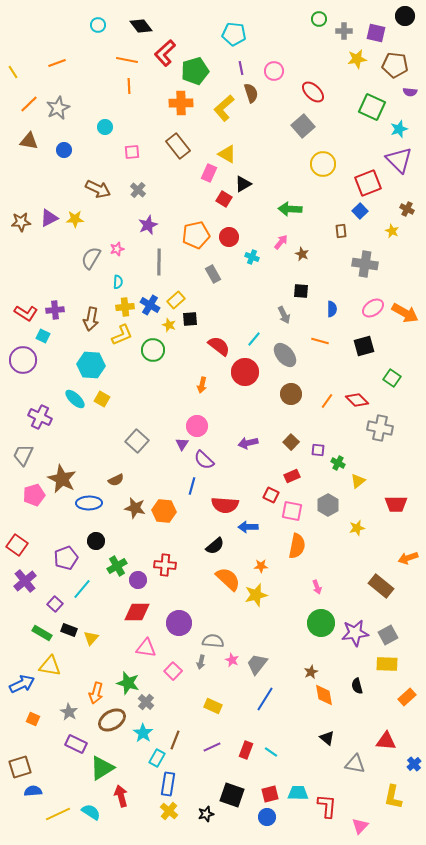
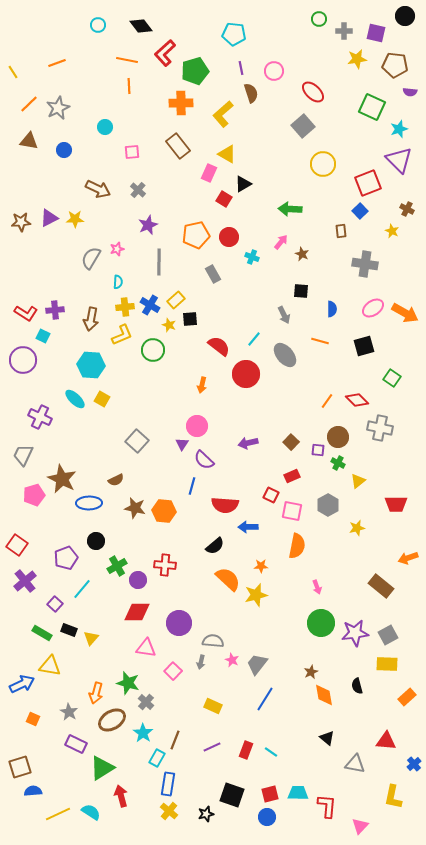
yellow L-shape at (224, 108): moved 1 px left, 6 px down
red circle at (245, 372): moved 1 px right, 2 px down
brown circle at (291, 394): moved 47 px right, 43 px down
